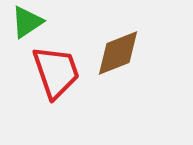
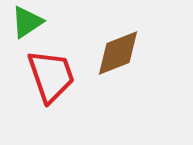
red trapezoid: moved 5 px left, 4 px down
